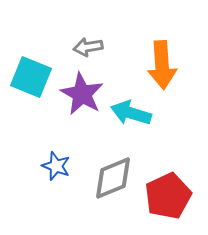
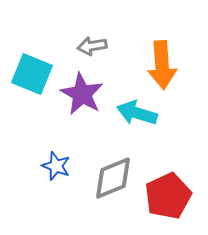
gray arrow: moved 4 px right, 1 px up
cyan square: moved 1 px right, 3 px up
cyan arrow: moved 6 px right
